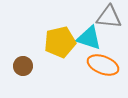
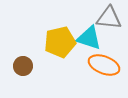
gray triangle: moved 1 px down
orange ellipse: moved 1 px right
